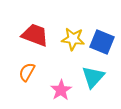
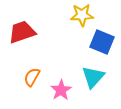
red trapezoid: moved 13 px left, 3 px up; rotated 40 degrees counterclockwise
yellow star: moved 9 px right, 24 px up; rotated 10 degrees counterclockwise
orange semicircle: moved 5 px right, 5 px down
